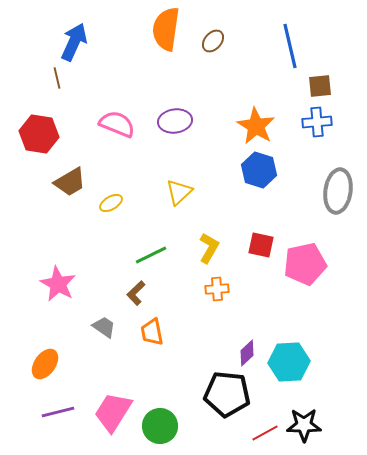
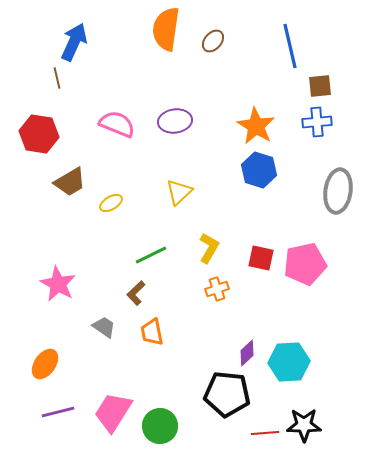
red square: moved 13 px down
orange cross: rotated 15 degrees counterclockwise
red line: rotated 24 degrees clockwise
